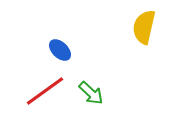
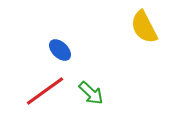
yellow semicircle: rotated 40 degrees counterclockwise
